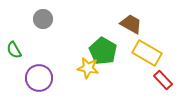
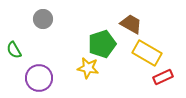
green pentagon: moved 1 px left, 7 px up; rotated 24 degrees clockwise
red rectangle: moved 3 px up; rotated 72 degrees counterclockwise
